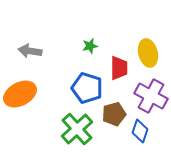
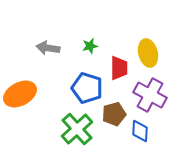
gray arrow: moved 18 px right, 3 px up
purple cross: moved 1 px left, 1 px up
blue diamond: rotated 15 degrees counterclockwise
